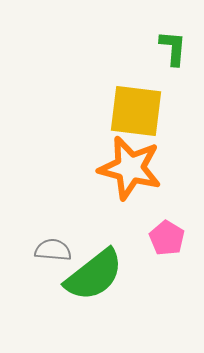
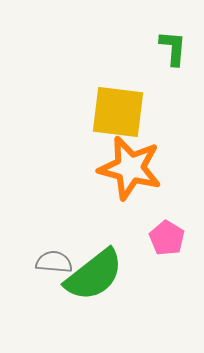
yellow square: moved 18 px left, 1 px down
gray semicircle: moved 1 px right, 12 px down
